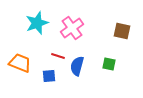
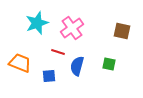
red line: moved 4 px up
